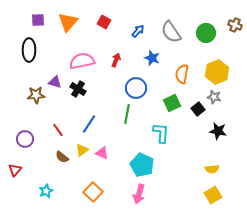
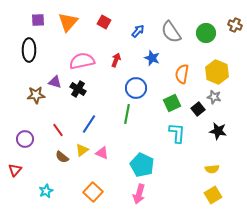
yellow hexagon: rotated 15 degrees counterclockwise
cyan L-shape: moved 16 px right
